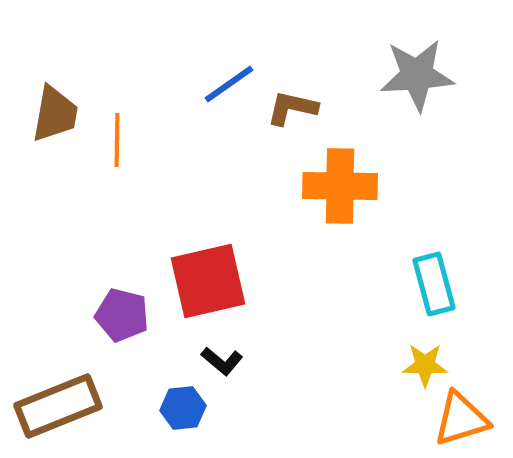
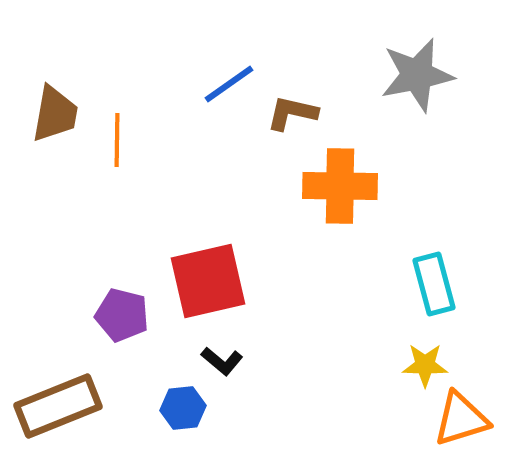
gray star: rotated 8 degrees counterclockwise
brown L-shape: moved 5 px down
